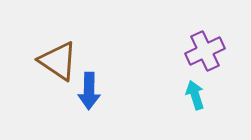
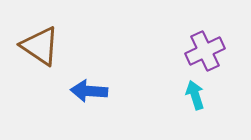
brown triangle: moved 18 px left, 15 px up
blue arrow: rotated 93 degrees clockwise
